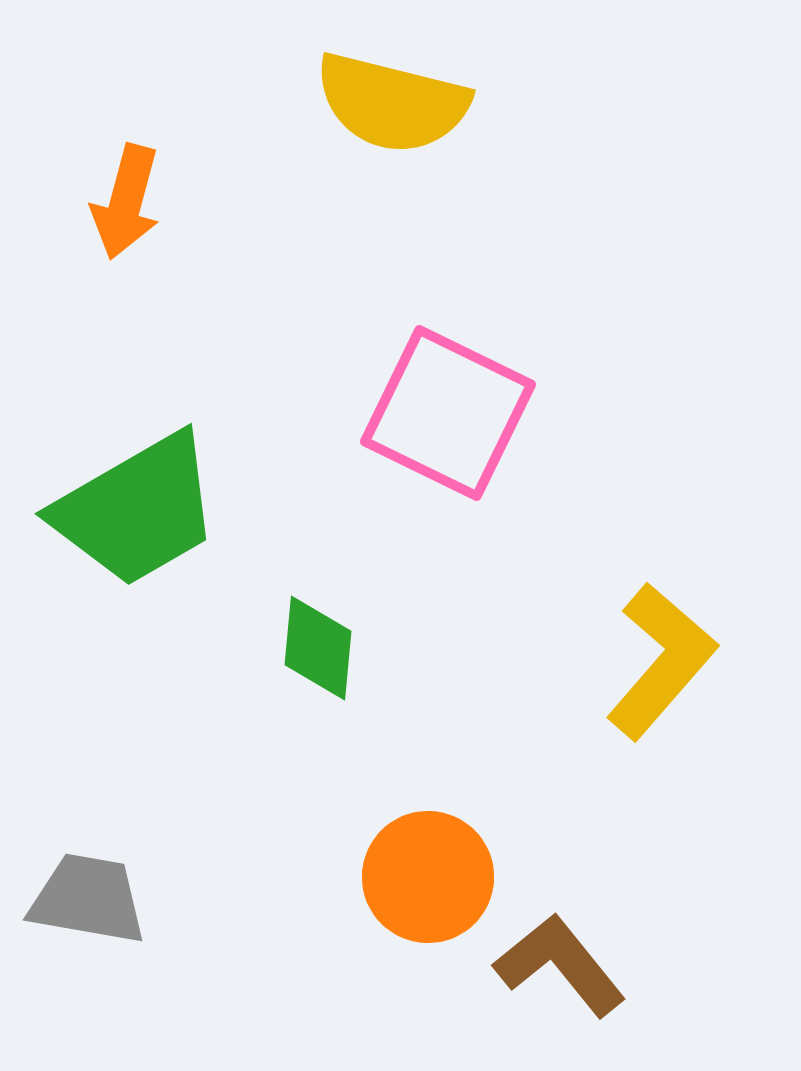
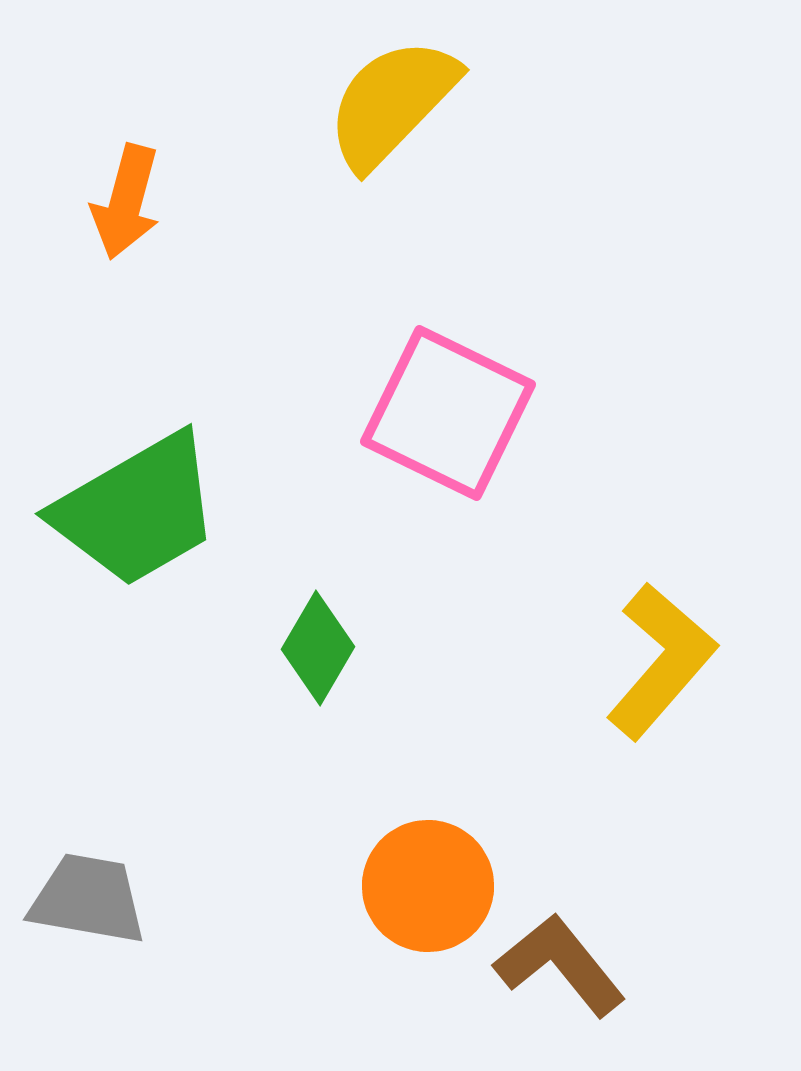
yellow semicircle: rotated 120 degrees clockwise
green diamond: rotated 25 degrees clockwise
orange circle: moved 9 px down
